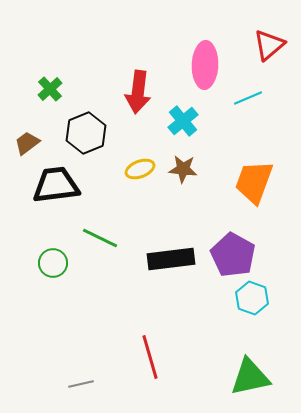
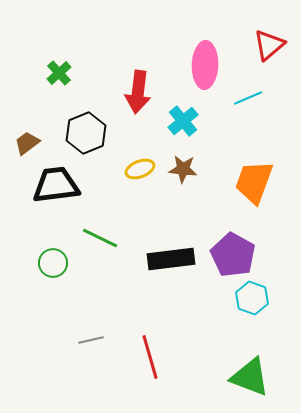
green cross: moved 9 px right, 16 px up
green triangle: rotated 33 degrees clockwise
gray line: moved 10 px right, 44 px up
